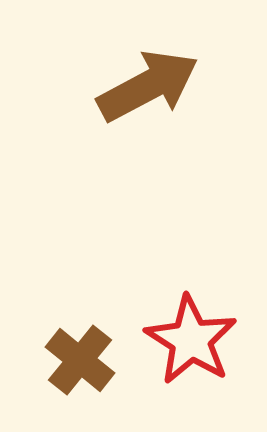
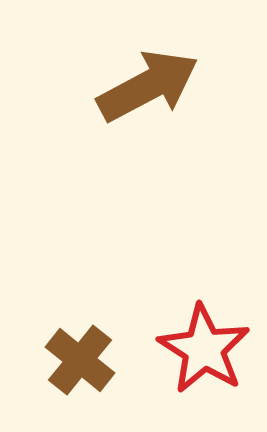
red star: moved 13 px right, 9 px down
